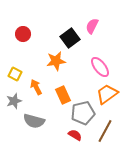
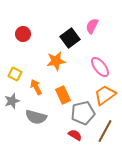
orange trapezoid: moved 2 px left, 1 px down
gray star: moved 2 px left
gray semicircle: moved 2 px right, 4 px up
